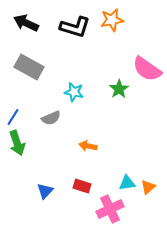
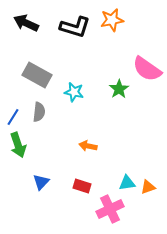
gray rectangle: moved 8 px right, 8 px down
gray semicircle: moved 12 px left, 6 px up; rotated 60 degrees counterclockwise
green arrow: moved 1 px right, 2 px down
orange triangle: rotated 21 degrees clockwise
blue triangle: moved 4 px left, 9 px up
